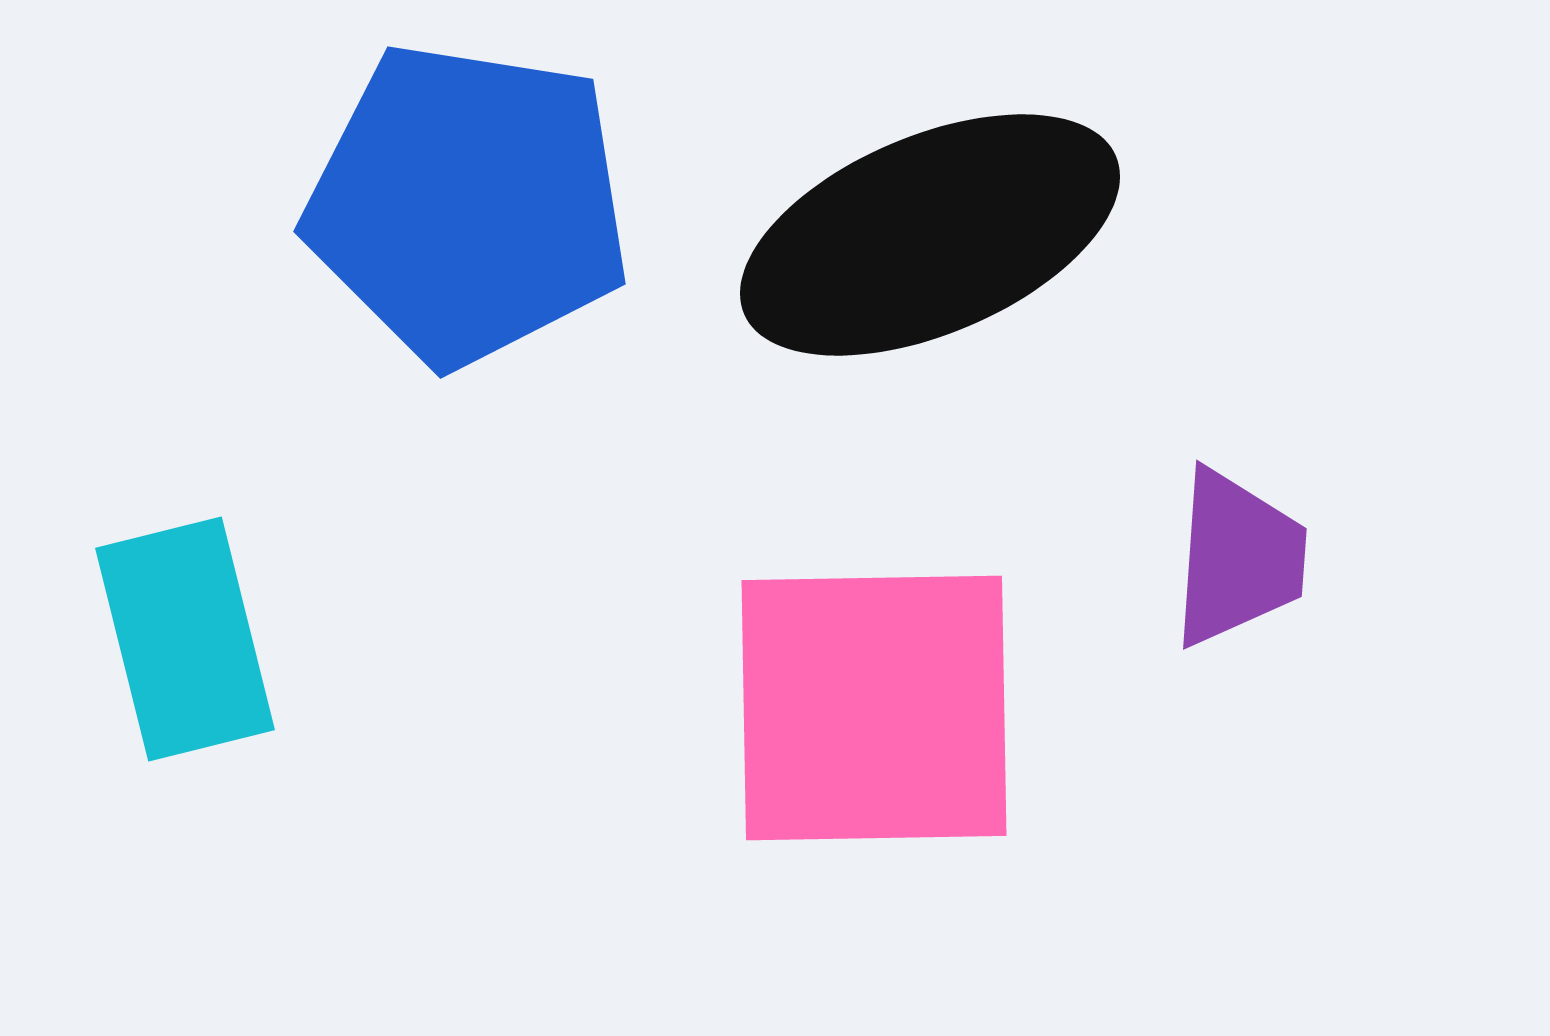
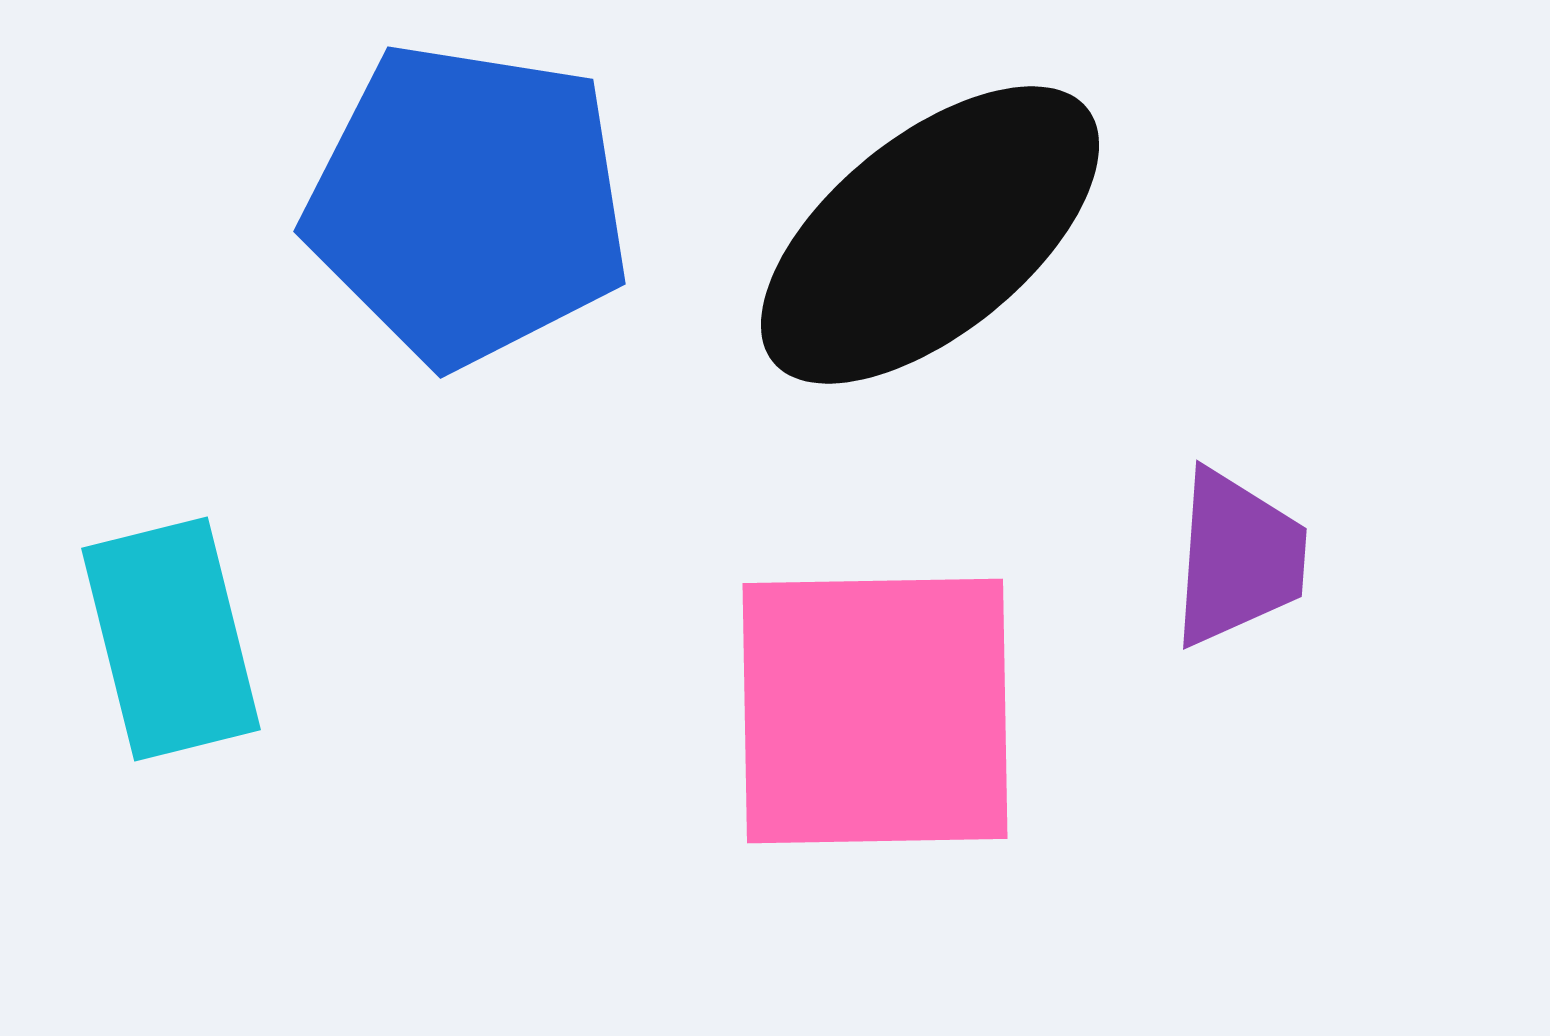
black ellipse: rotated 16 degrees counterclockwise
cyan rectangle: moved 14 px left
pink square: moved 1 px right, 3 px down
